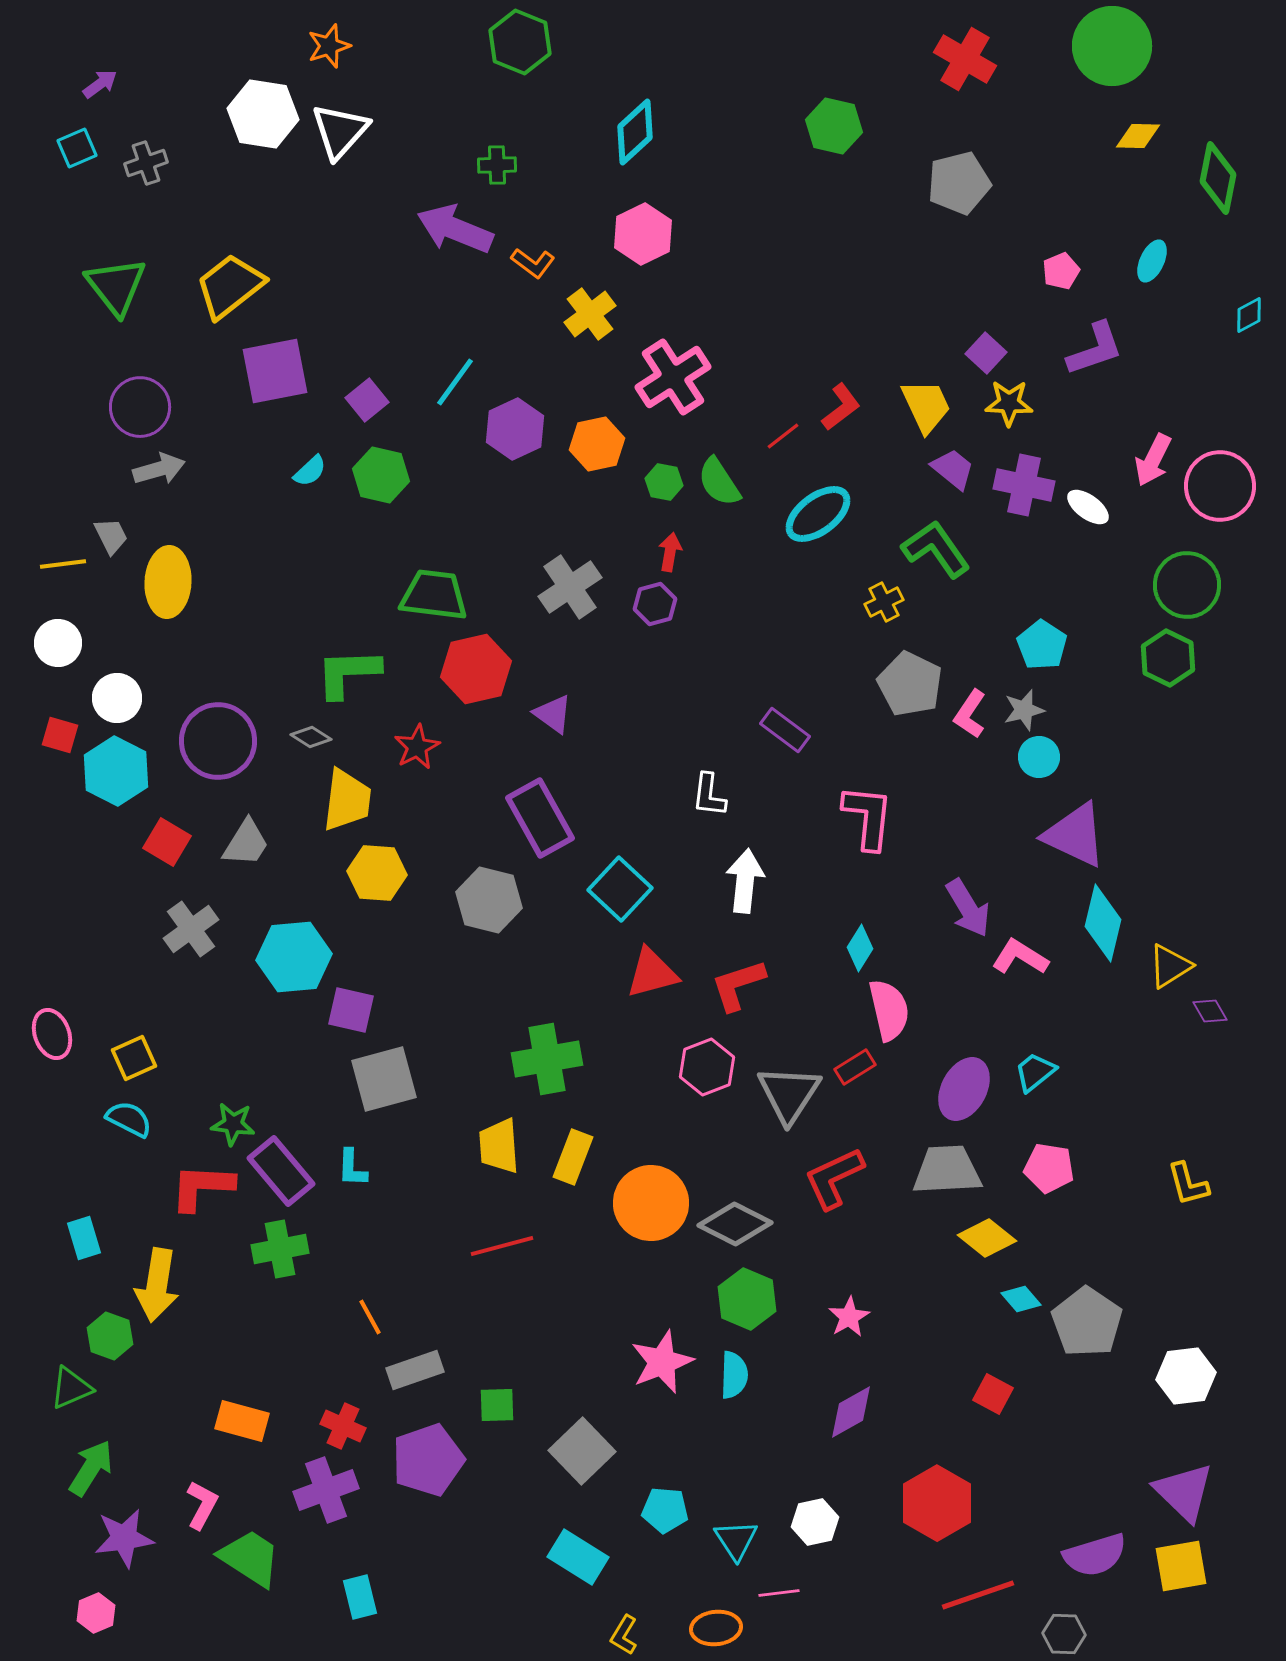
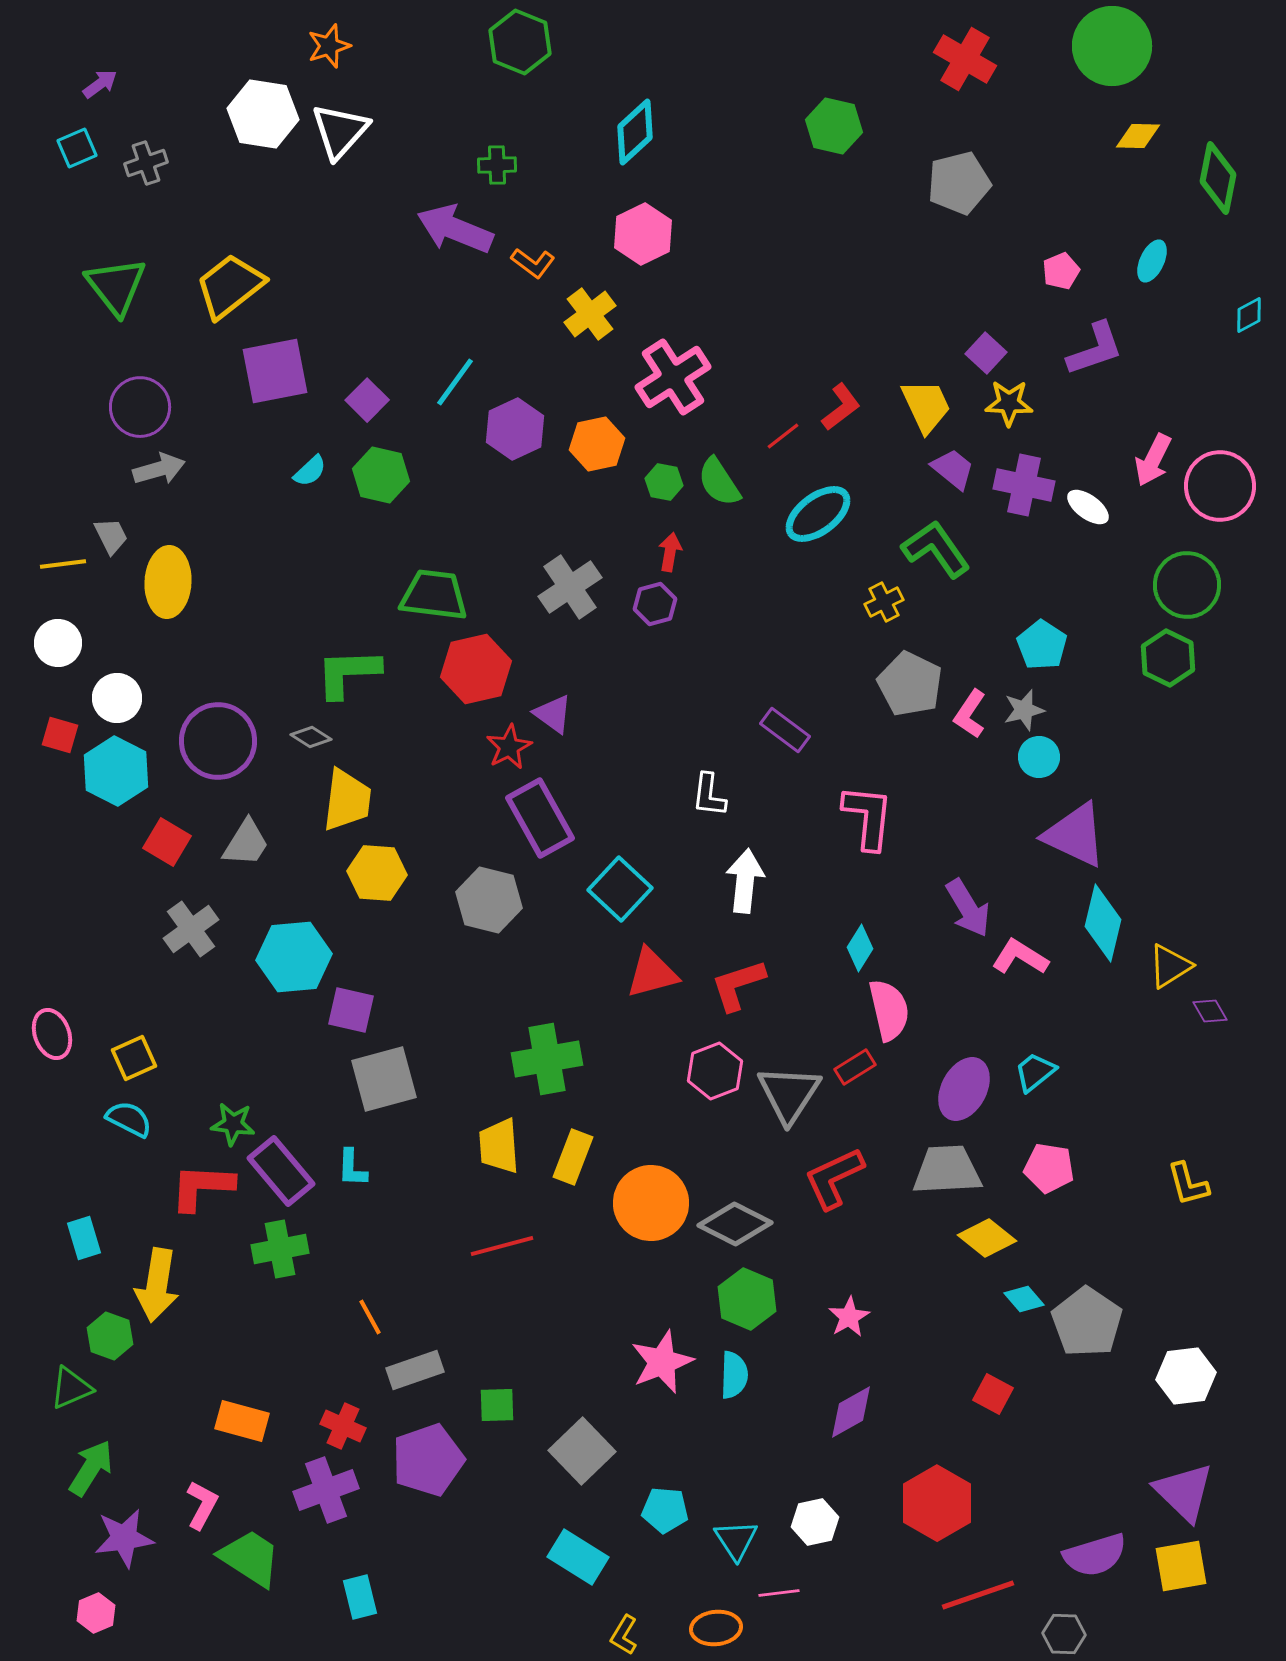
purple square at (367, 400): rotated 6 degrees counterclockwise
red star at (417, 747): moved 92 px right
pink hexagon at (707, 1067): moved 8 px right, 4 px down
cyan diamond at (1021, 1299): moved 3 px right
